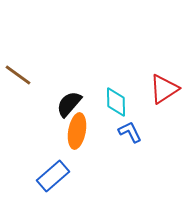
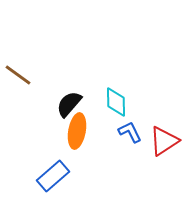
red triangle: moved 52 px down
